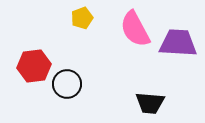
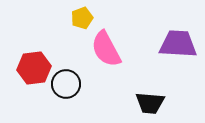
pink semicircle: moved 29 px left, 20 px down
purple trapezoid: moved 1 px down
red hexagon: moved 2 px down
black circle: moved 1 px left
